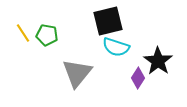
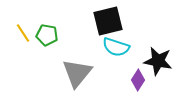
black star: rotated 24 degrees counterclockwise
purple diamond: moved 2 px down
